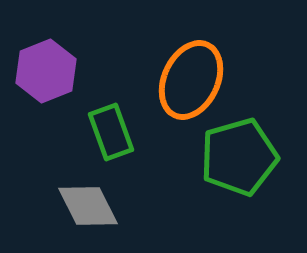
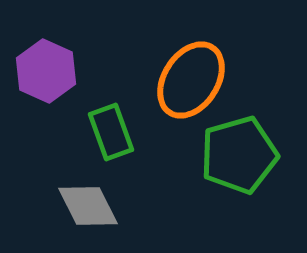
purple hexagon: rotated 14 degrees counterclockwise
orange ellipse: rotated 8 degrees clockwise
green pentagon: moved 2 px up
